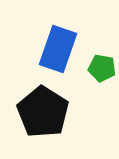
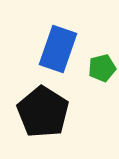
green pentagon: rotated 24 degrees counterclockwise
